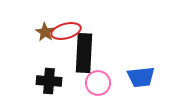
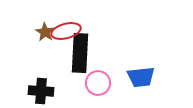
black rectangle: moved 4 px left
black cross: moved 8 px left, 10 px down
